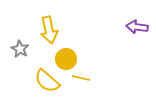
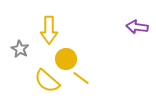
yellow arrow: rotated 12 degrees clockwise
yellow line: rotated 24 degrees clockwise
